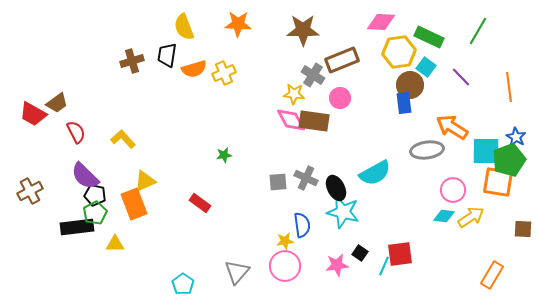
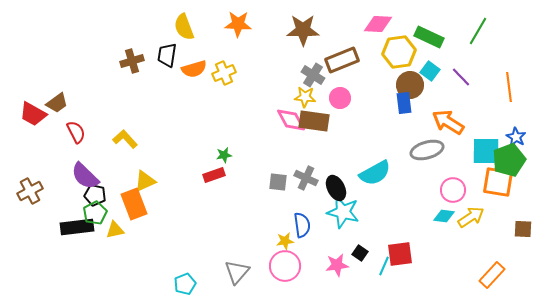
pink diamond at (381, 22): moved 3 px left, 2 px down
cyan square at (426, 67): moved 4 px right, 4 px down
yellow star at (294, 94): moved 11 px right, 3 px down
orange arrow at (452, 127): moved 4 px left, 5 px up
yellow L-shape at (123, 139): moved 2 px right
gray ellipse at (427, 150): rotated 8 degrees counterclockwise
gray square at (278, 182): rotated 12 degrees clockwise
red rectangle at (200, 203): moved 14 px right, 28 px up; rotated 55 degrees counterclockwise
yellow triangle at (115, 244): moved 14 px up; rotated 12 degrees counterclockwise
orange rectangle at (492, 275): rotated 12 degrees clockwise
cyan pentagon at (183, 284): moved 2 px right; rotated 15 degrees clockwise
